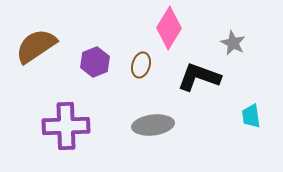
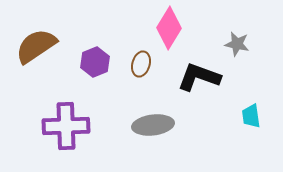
gray star: moved 4 px right, 1 px down; rotated 15 degrees counterclockwise
brown ellipse: moved 1 px up
